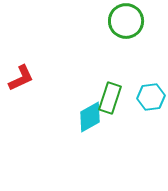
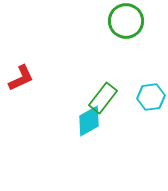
green rectangle: moved 7 px left; rotated 20 degrees clockwise
cyan diamond: moved 1 px left, 4 px down
